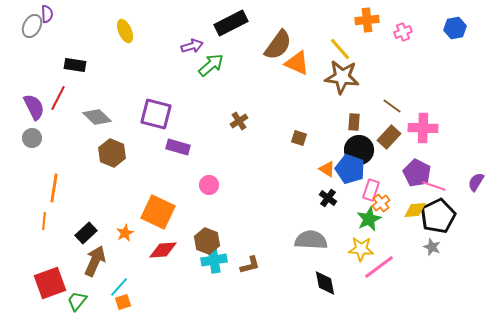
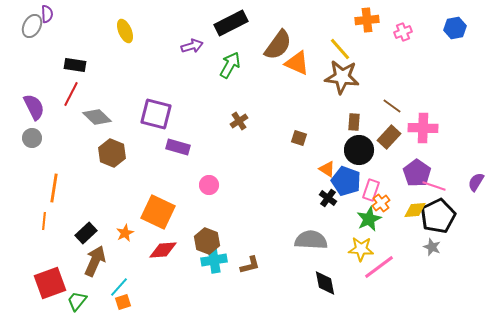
green arrow at (211, 65): moved 19 px right; rotated 20 degrees counterclockwise
red line at (58, 98): moved 13 px right, 4 px up
blue pentagon at (350, 169): moved 4 px left, 12 px down
purple pentagon at (417, 173): rotated 8 degrees clockwise
